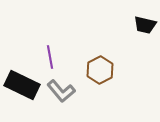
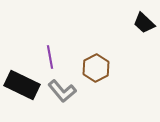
black trapezoid: moved 1 px left, 2 px up; rotated 30 degrees clockwise
brown hexagon: moved 4 px left, 2 px up
gray L-shape: moved 1 px right
